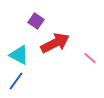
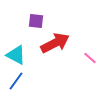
purple square: rotated 28 degrees counterclockwise
cyan triangle: moved 3 px left
